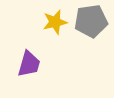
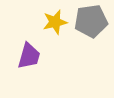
purple trapezoid: moved 8 px up
